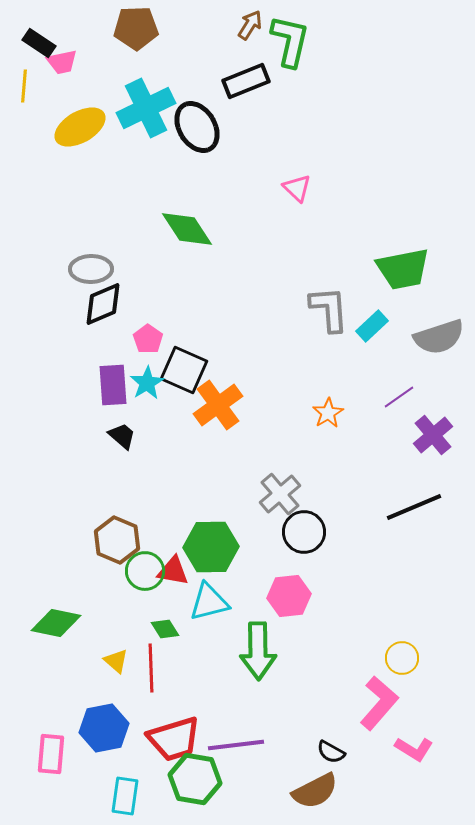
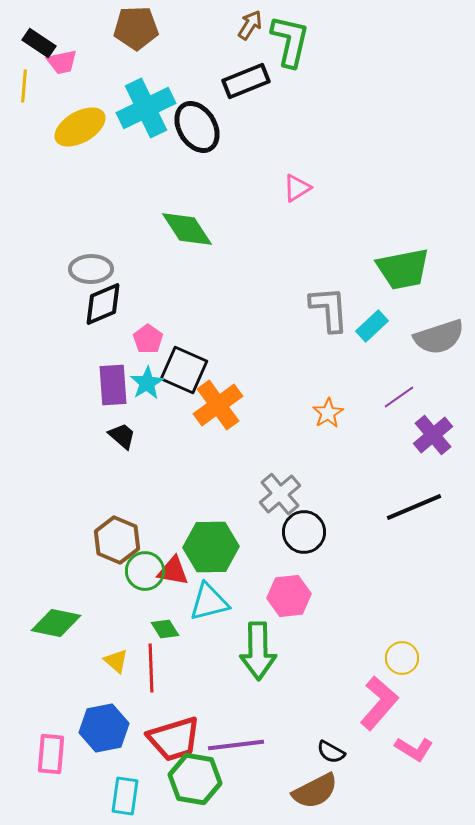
pink triangle at (297, 188): rotated 44 degrees clockwise
